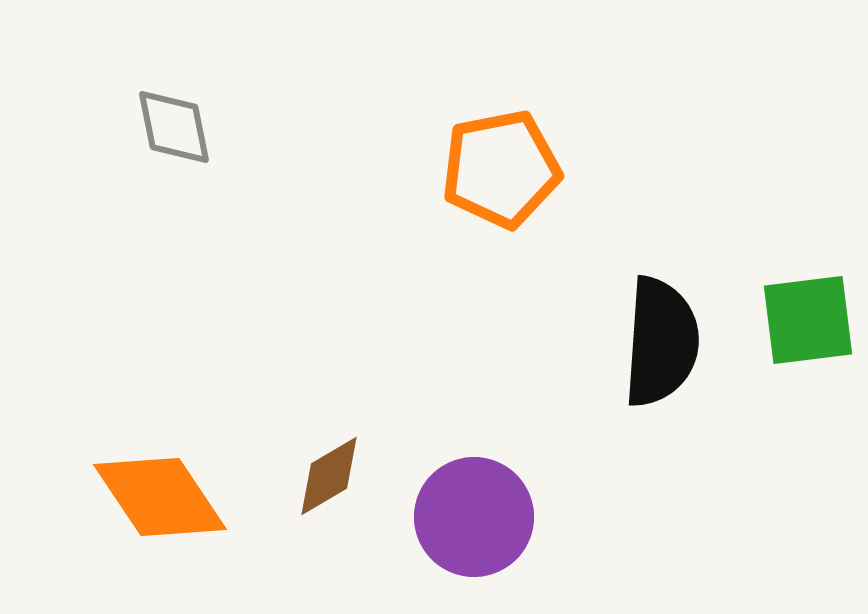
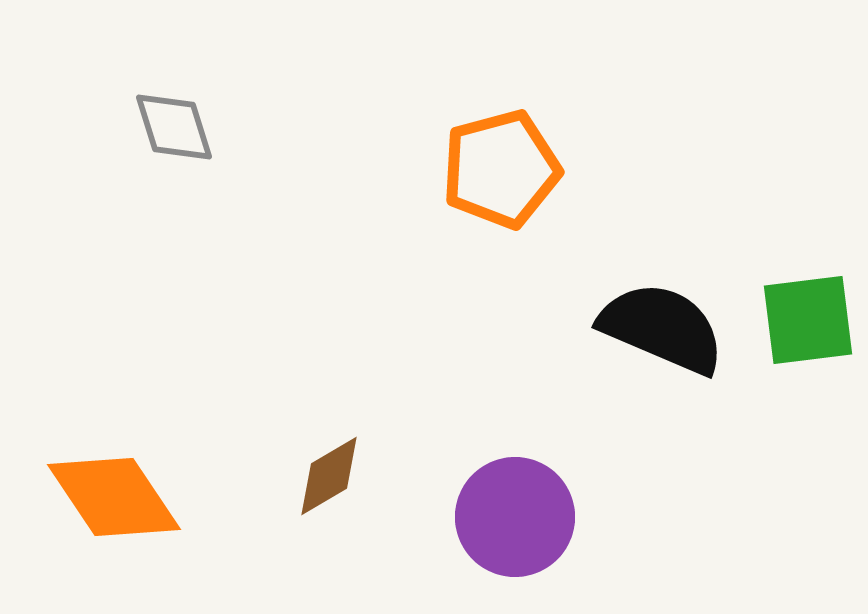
gray diamond: rotated 6 degrees counterclockwise
orange pentagon: rotated 4 degrees counterclockwise
black semicircle: moved 1 px right, 14 px up; rotated 71 degrees counterclockwise
orange diamond: moved 46 px left
purple circle: moved 41 px right
